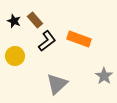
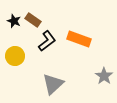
brown rectangle: moved 2 px left; rotated 14 degrees counterclockwise
gray triangle: moved 4 px left
